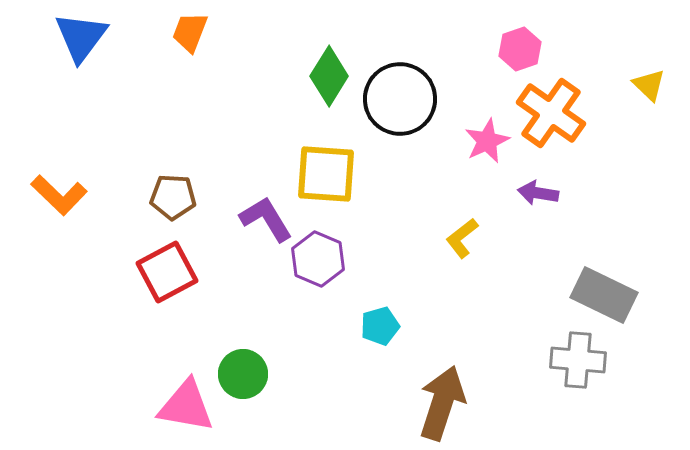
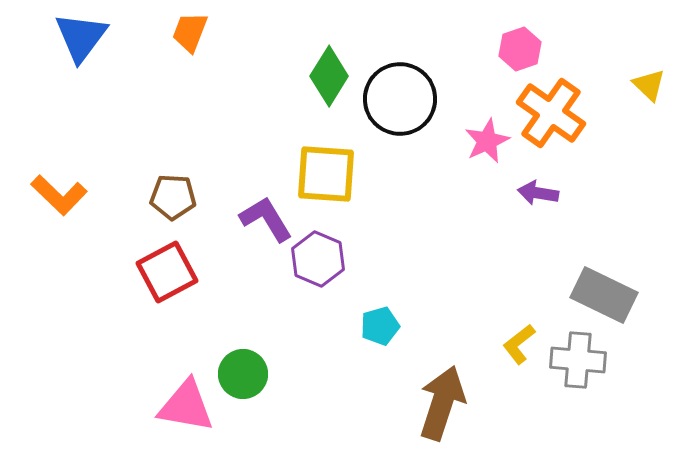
yellow L-shape: moved 57 px right, 106 px down
